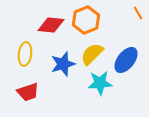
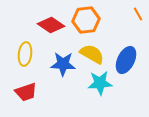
orange line: moved 1 px down
orange hexagon: rotated 16 degrees clockwise
red diamond: rotated 28 degrees clockwise
yellow semicircle: rotated 75 degrees clockwise
blue ellipse: rotated 12 degrees counterclockwise
blue star: rotated 20 degrees clockwise
red trapezoid: moved 2 px left
